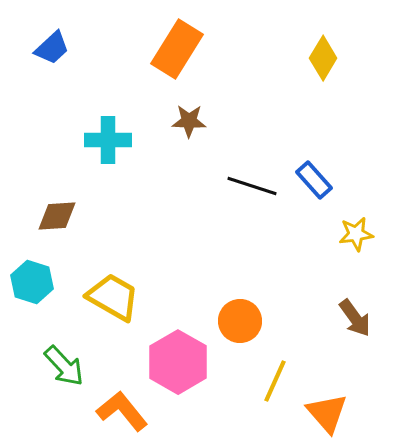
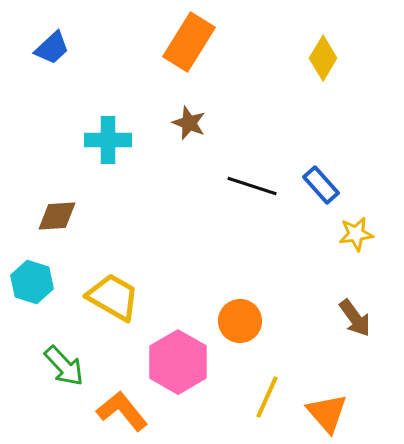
orange rectangle: moved 12 px right, 7 px up
brown star: moved 2 px down; rotated 20 degrees clockwise
blue rectangle: moved 7 px right, 5 px down
yellow line: moved 8 px left, 16 px down
